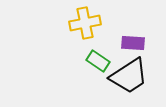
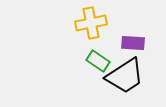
yellow cross: moved 6 px right
black trapezoid: moved 4 px left
